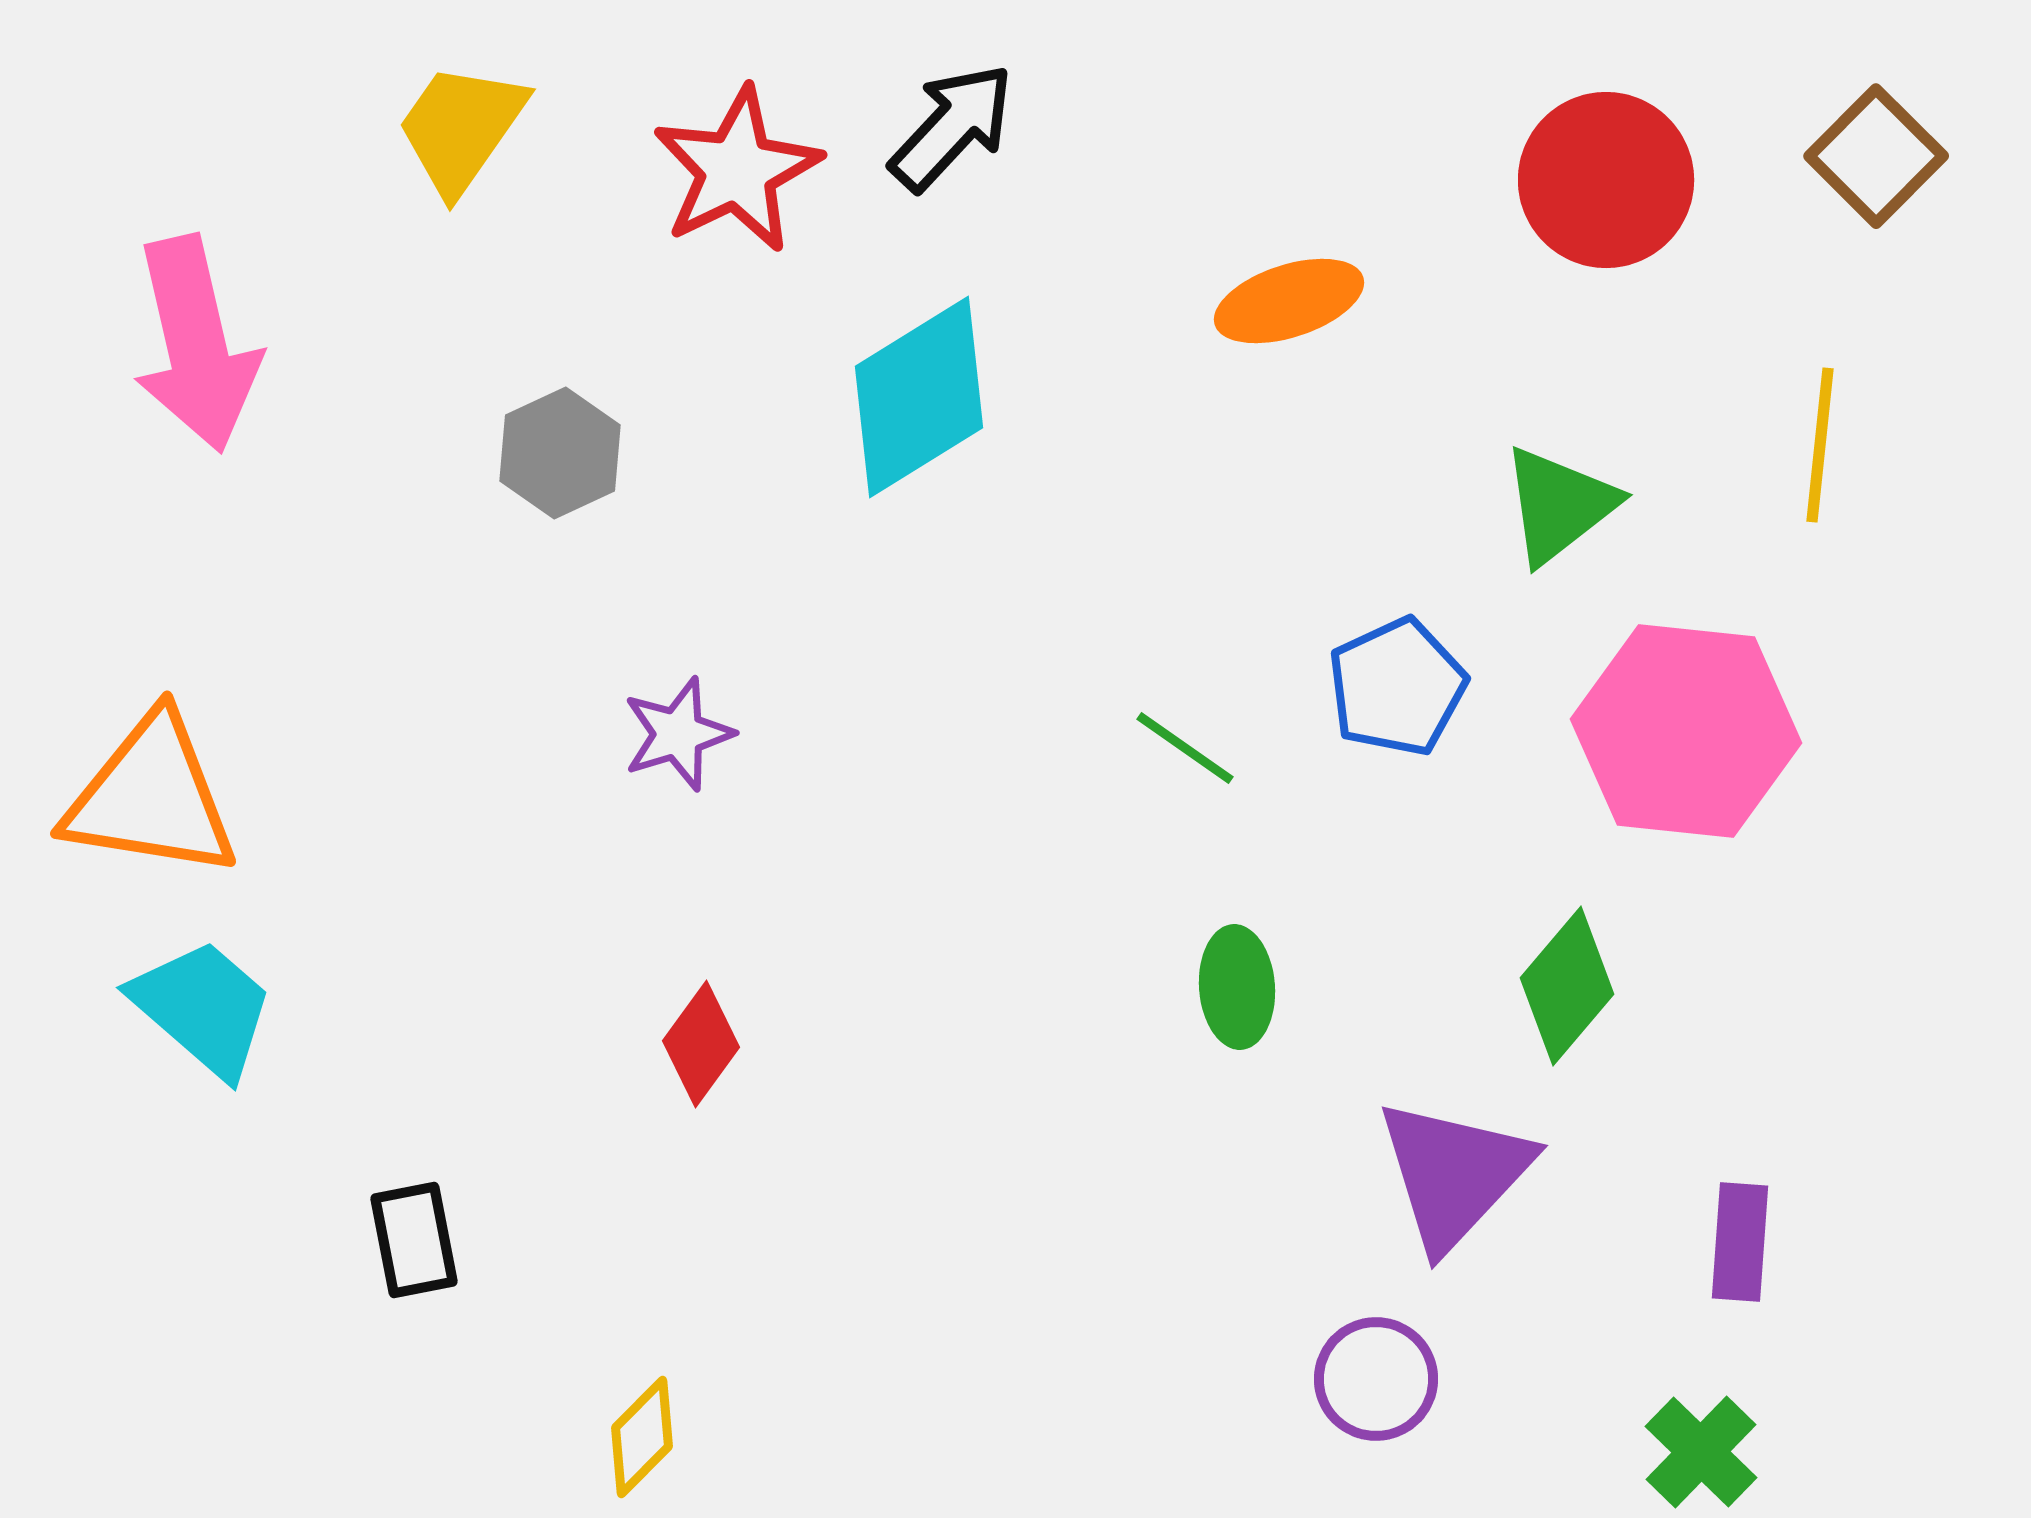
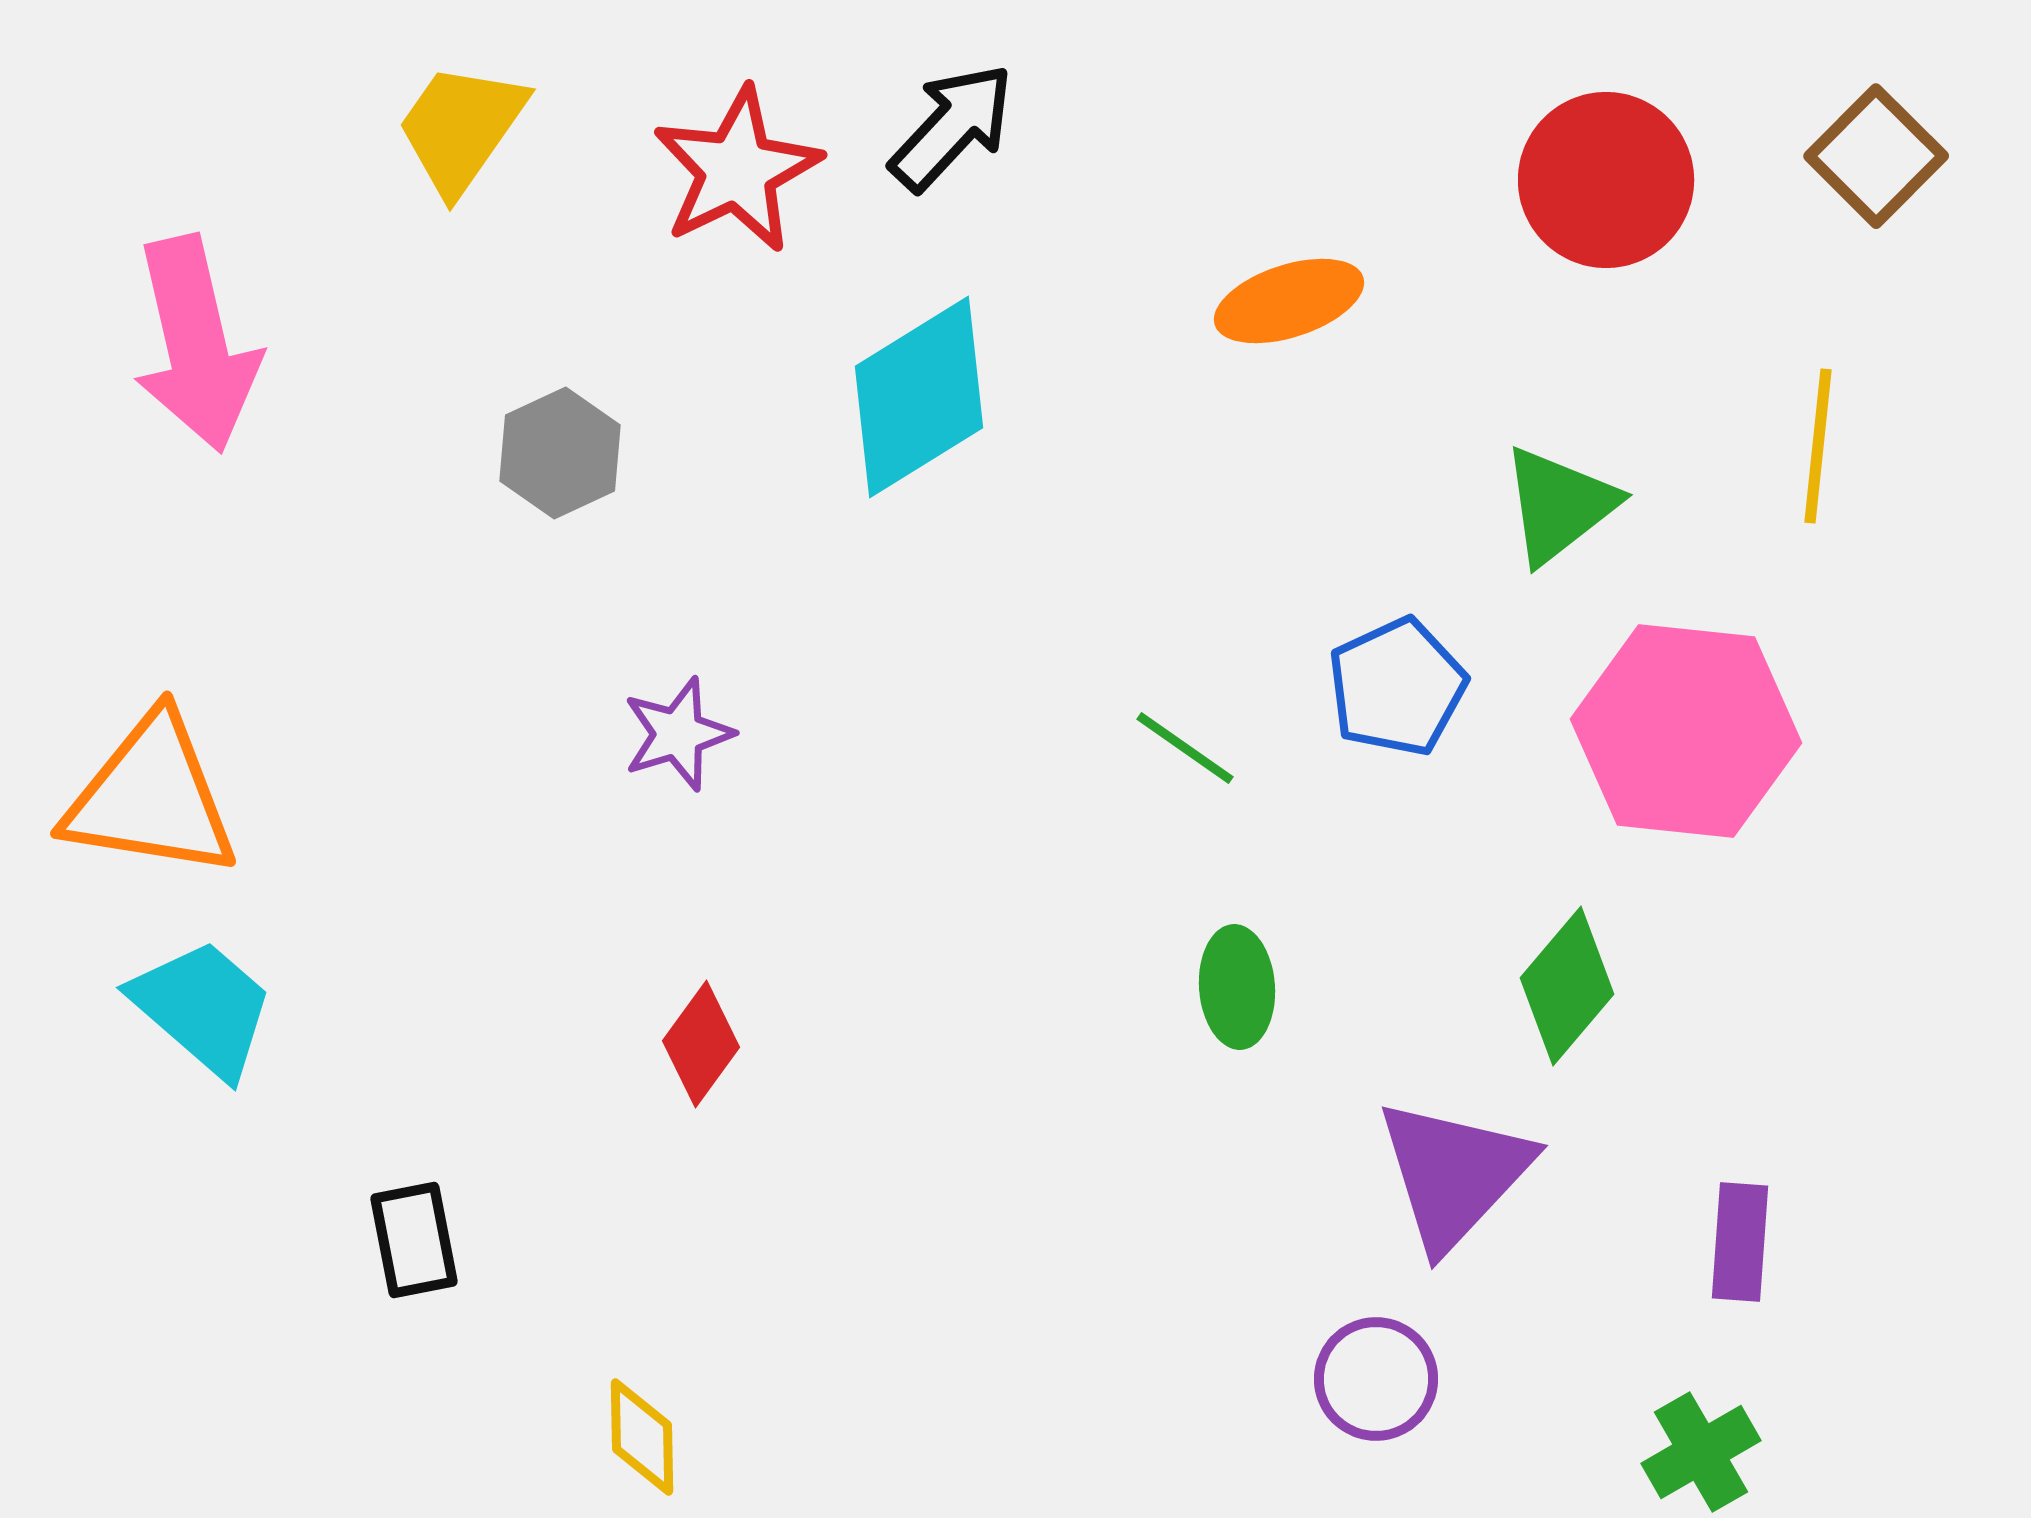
yellow line: moved 2 px left, 1 px down
yellow diamond: rotated 46 degrees counterclockwise
green cross: rotated 16 degrees clockwise
